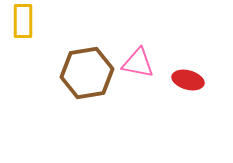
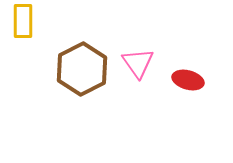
pink triangle: rotated 44 degrees clockwise
brown hexagon: moved 5 px left, 4 px up; rotated 18 degrees counterclockwise
